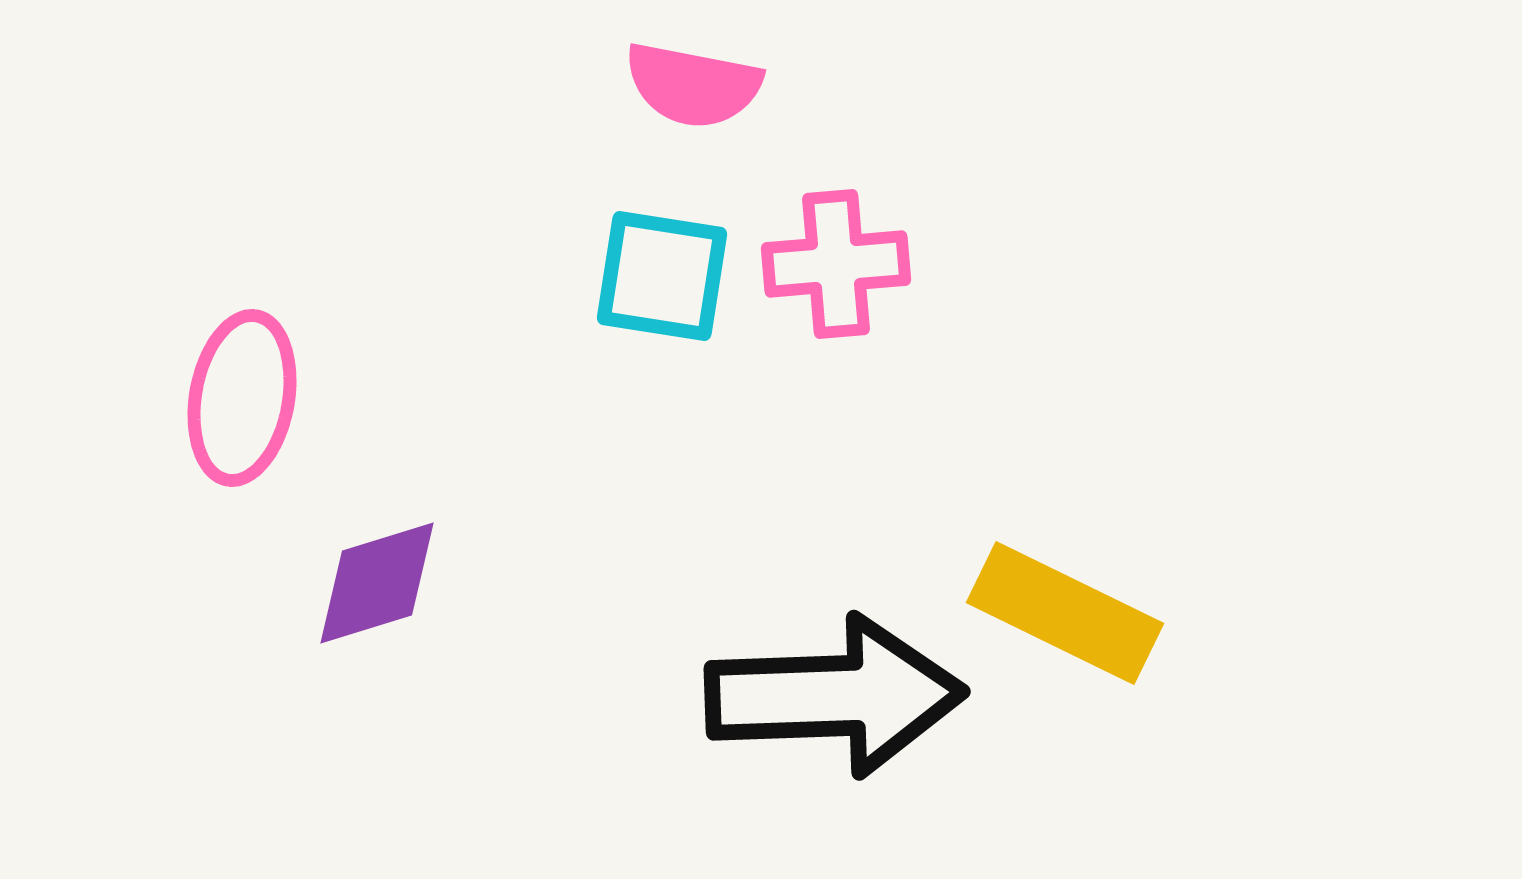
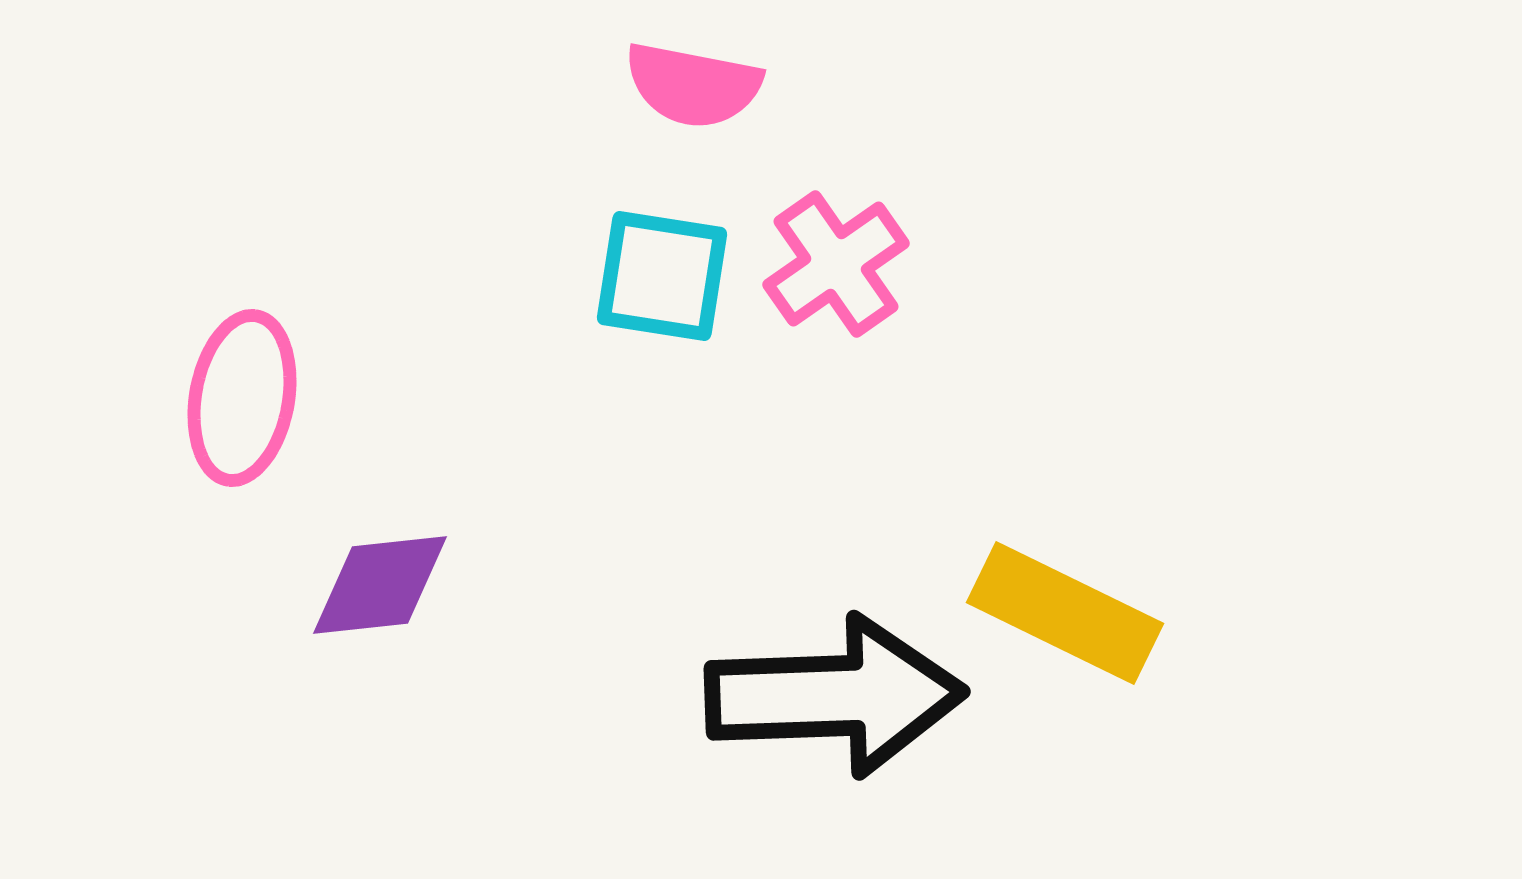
pink cross: rotated 30 degrees counterclockwise
purple diamond: moved 3 px right, 2 px down; rotated 11 degrees clockwise
